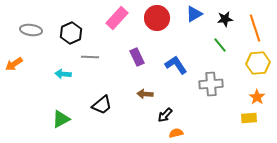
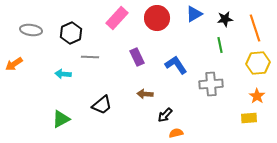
green line: rotated 28 degrees clockwise
orange star: moved 1 px up
